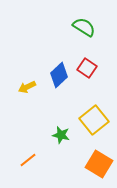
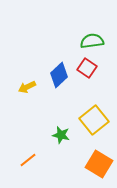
green semicircle: moved 8 px right, 14 px down; rotated 40 degrees counterclockwise
